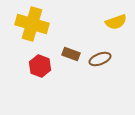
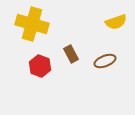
brown rectangle: rotated 42 degrees clockwise
brown ellipse: moved 5 px right, 2 px down
